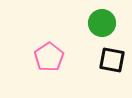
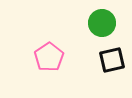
black square: rotated 24 degrees counterclockwise
